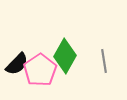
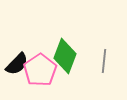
green diamond: rotated 8 degrees counterclockwise
gray line: rotated 15 degrees clockwise
